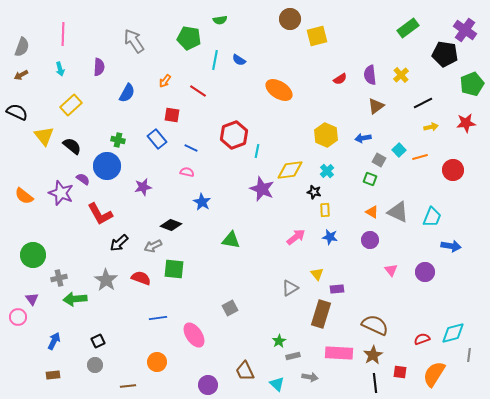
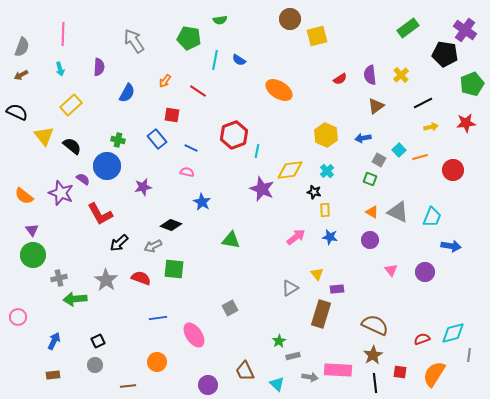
purple triangle at (32, 299): moved 69 px up
pink rectangle at (339, 353): moved 1 px left, 17 px down
